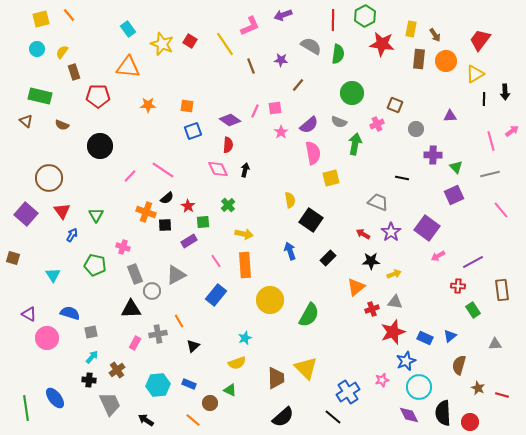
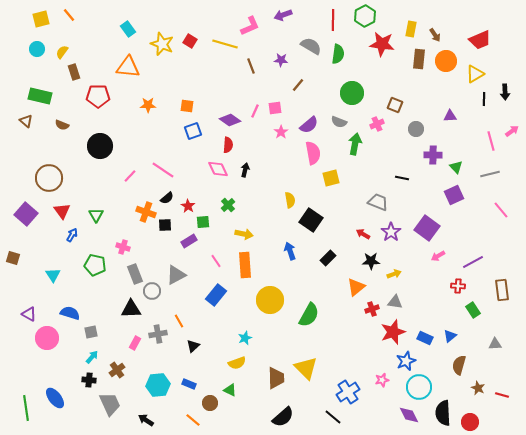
red trapezoid at (480, 40): rotated 150 degrees counterclockwise
yellow line at (225, 44): rotated 40 degrees counterclockwise
